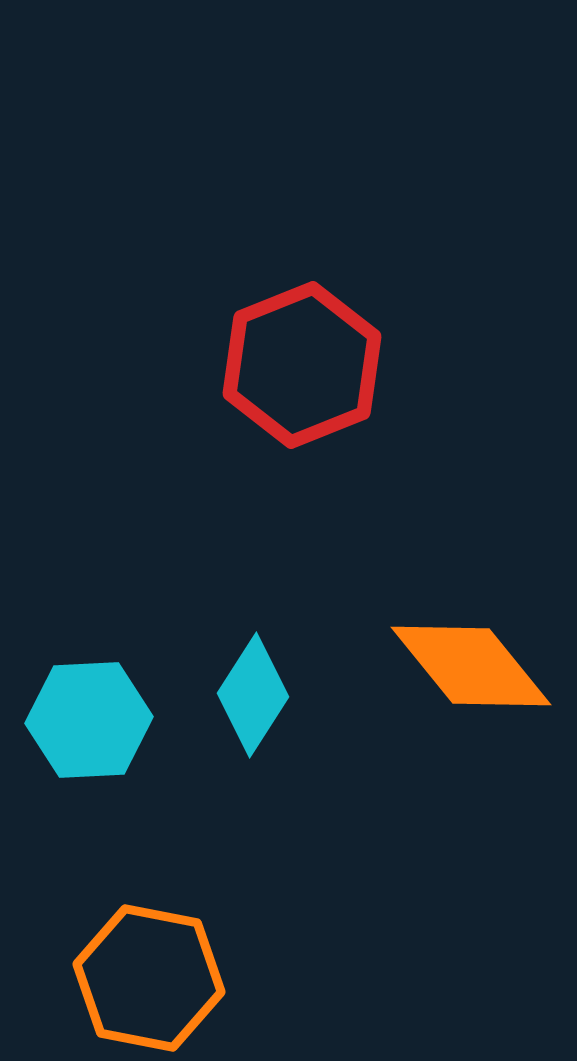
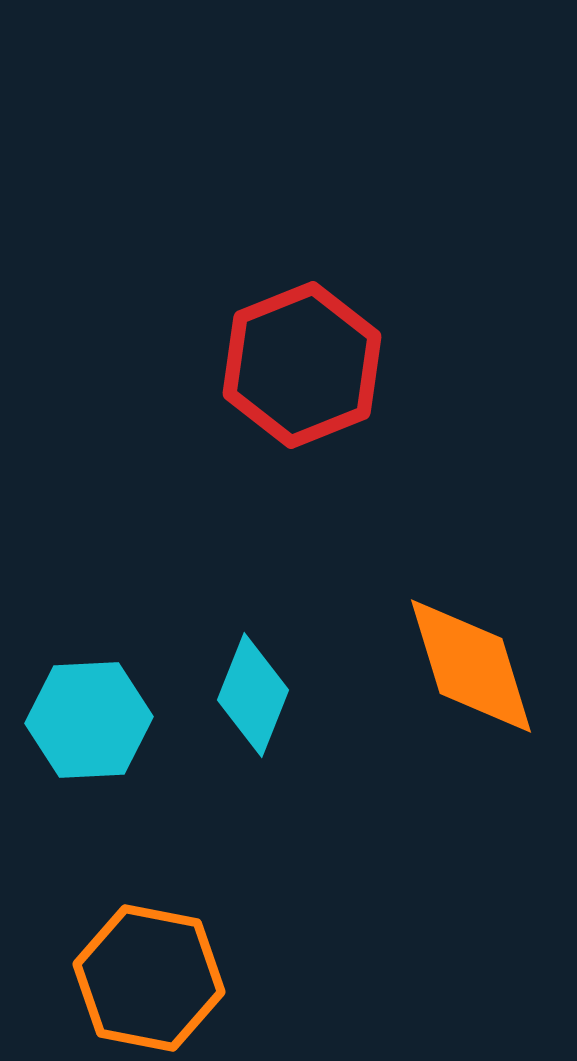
orange diamond: rotated 22 degrees clockwise
cyan diamond: rotated 11 degrees counterclockwise
